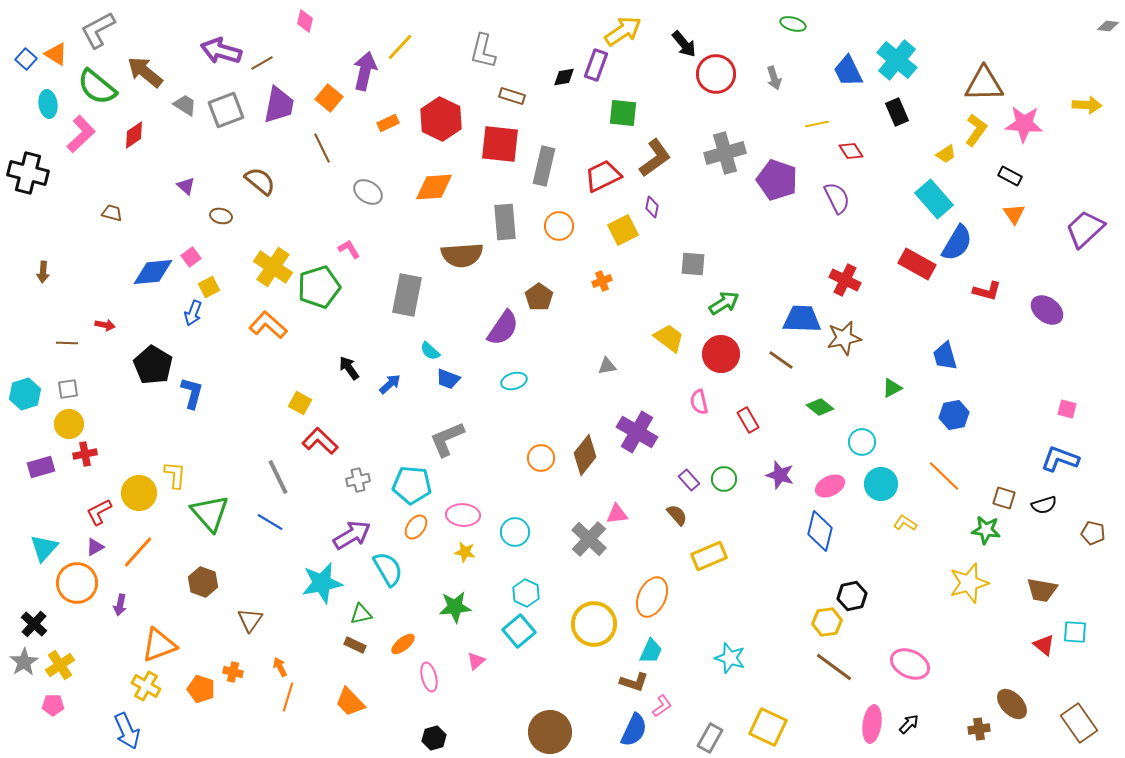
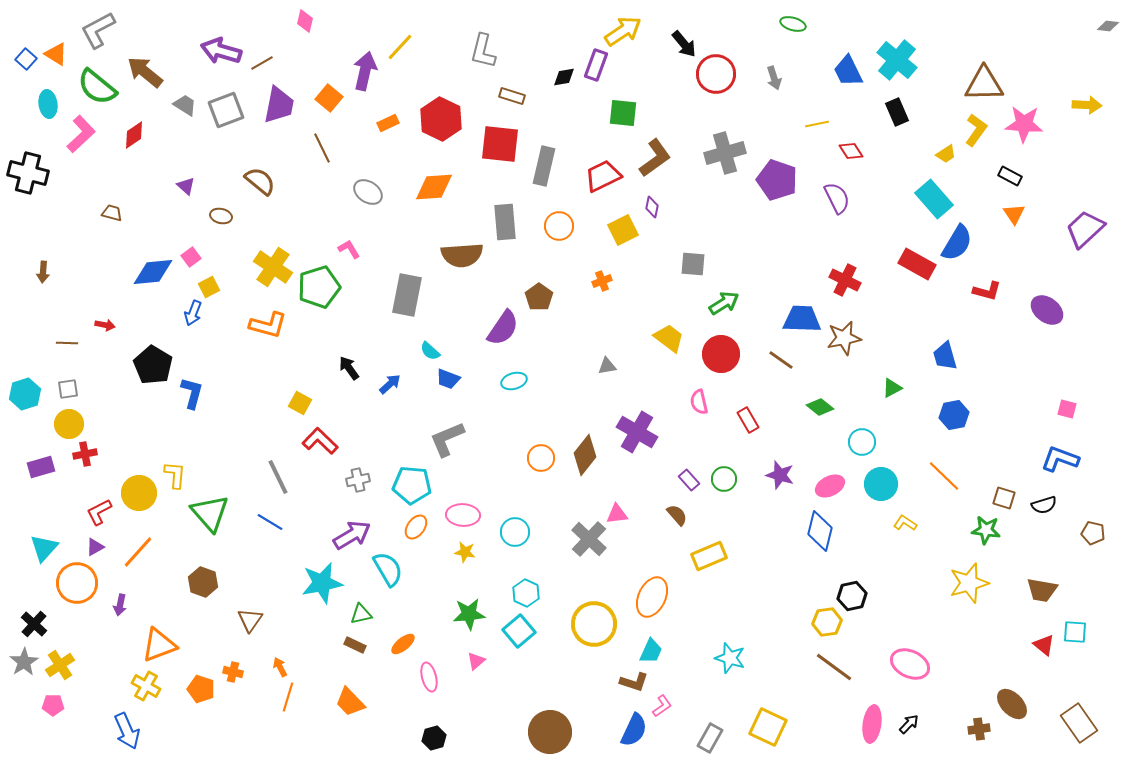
orange L-shape at (268, 325): rotated 153 degrees clockwise
green star at (455, 607): moved 14 px right, 7 px down
